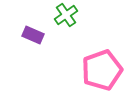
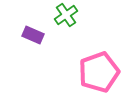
pink pentagon: moved 3 px left, 2 px down
